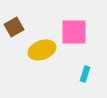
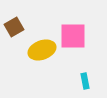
pink square: moved 1 px left, 4 px down
cyan rectangle: moved 7 px down; rotated 28 degrees counterclockwise
